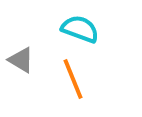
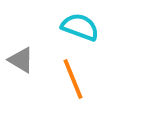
cyan semicircle: moved 2 px up
